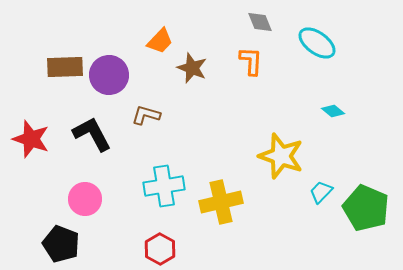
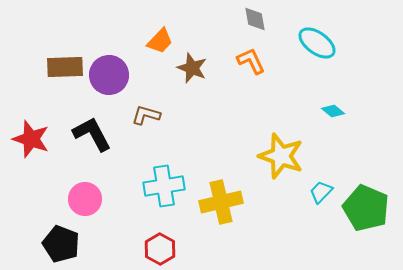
gray diamond: moved 5 px left, 3 px up; rotated 12 degrees clockwise
orange L-shape: rotated 28 degrees counterclockwise
